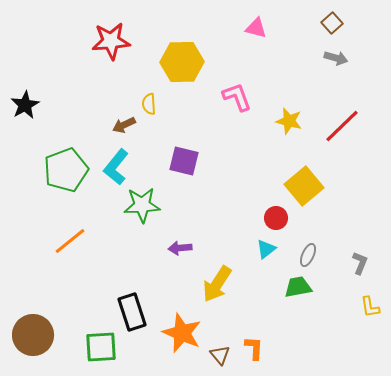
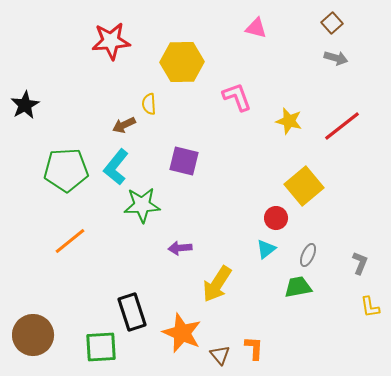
red line: rotated 6 degrees clockwise
green pentagon: rotated 18 degrees clockwise
